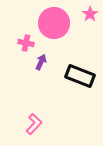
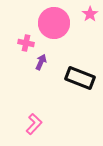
black rectangle: moved 2 px down
